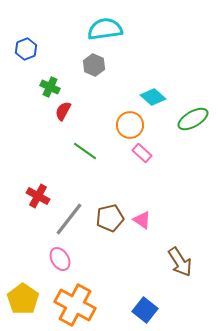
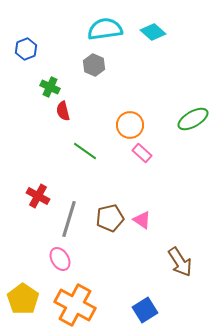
cyan diamond: moved 65 px up
red semicircle: rotated 42 degrees counterclockwise
gray line: rotated 21 degrees counterclockwise
blue square: rotated 20 degrees clockwise
